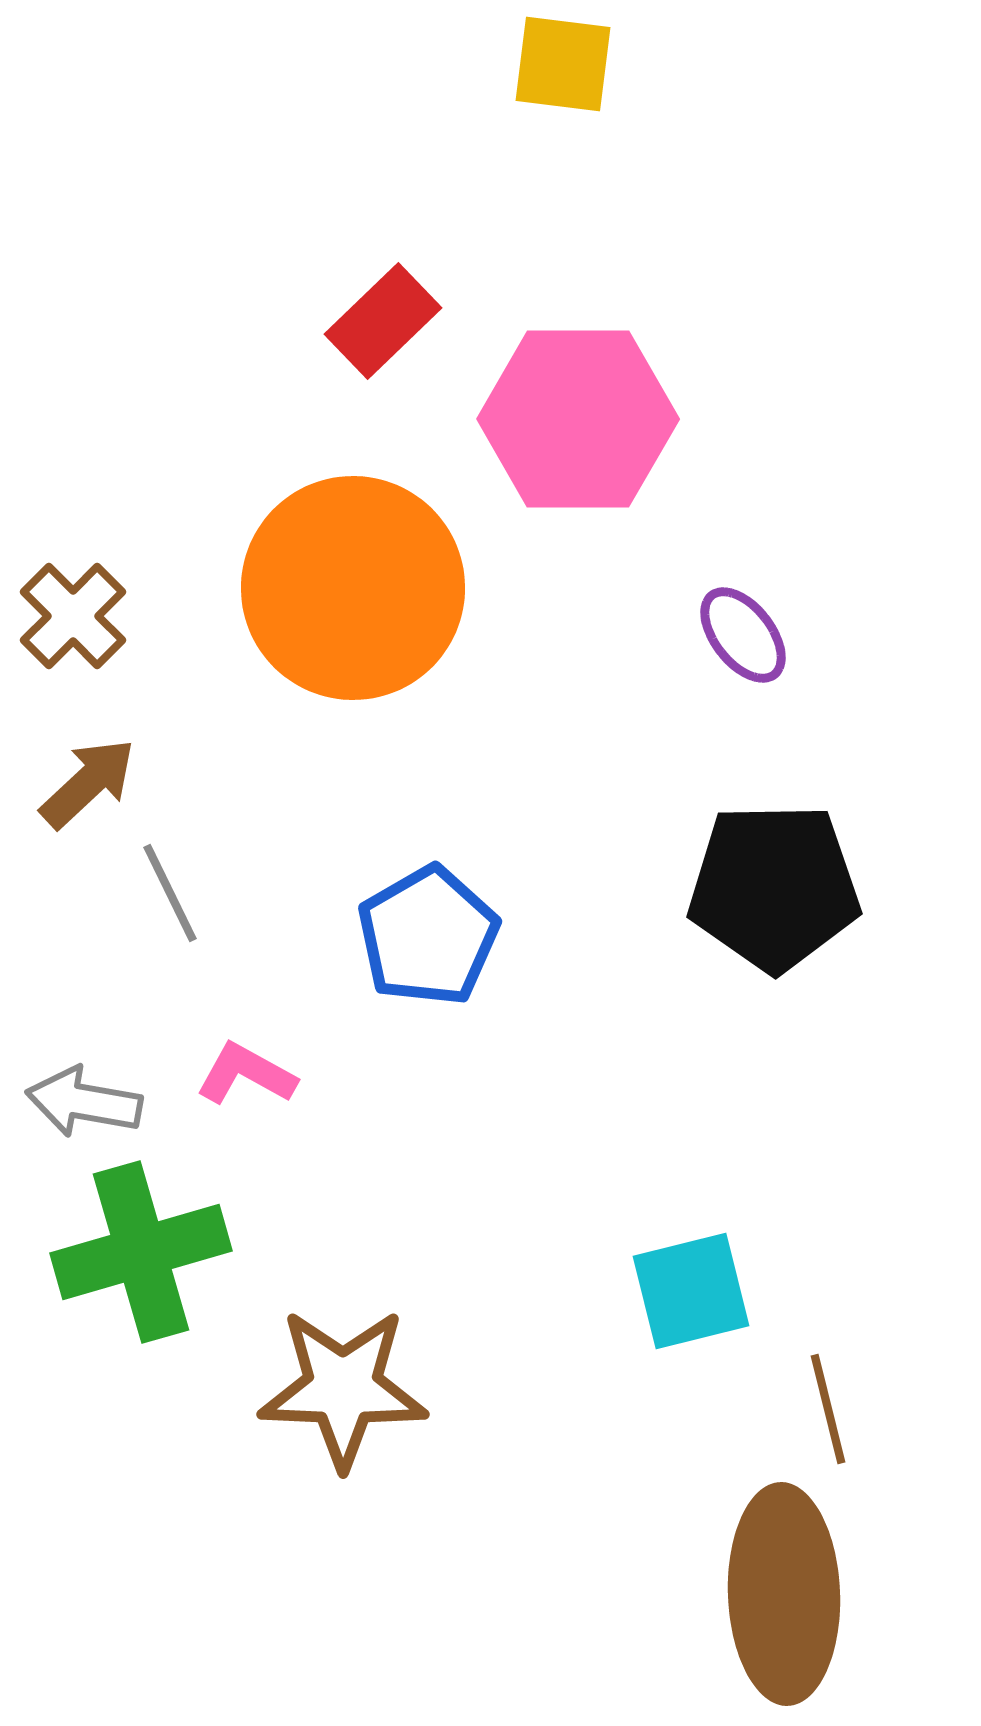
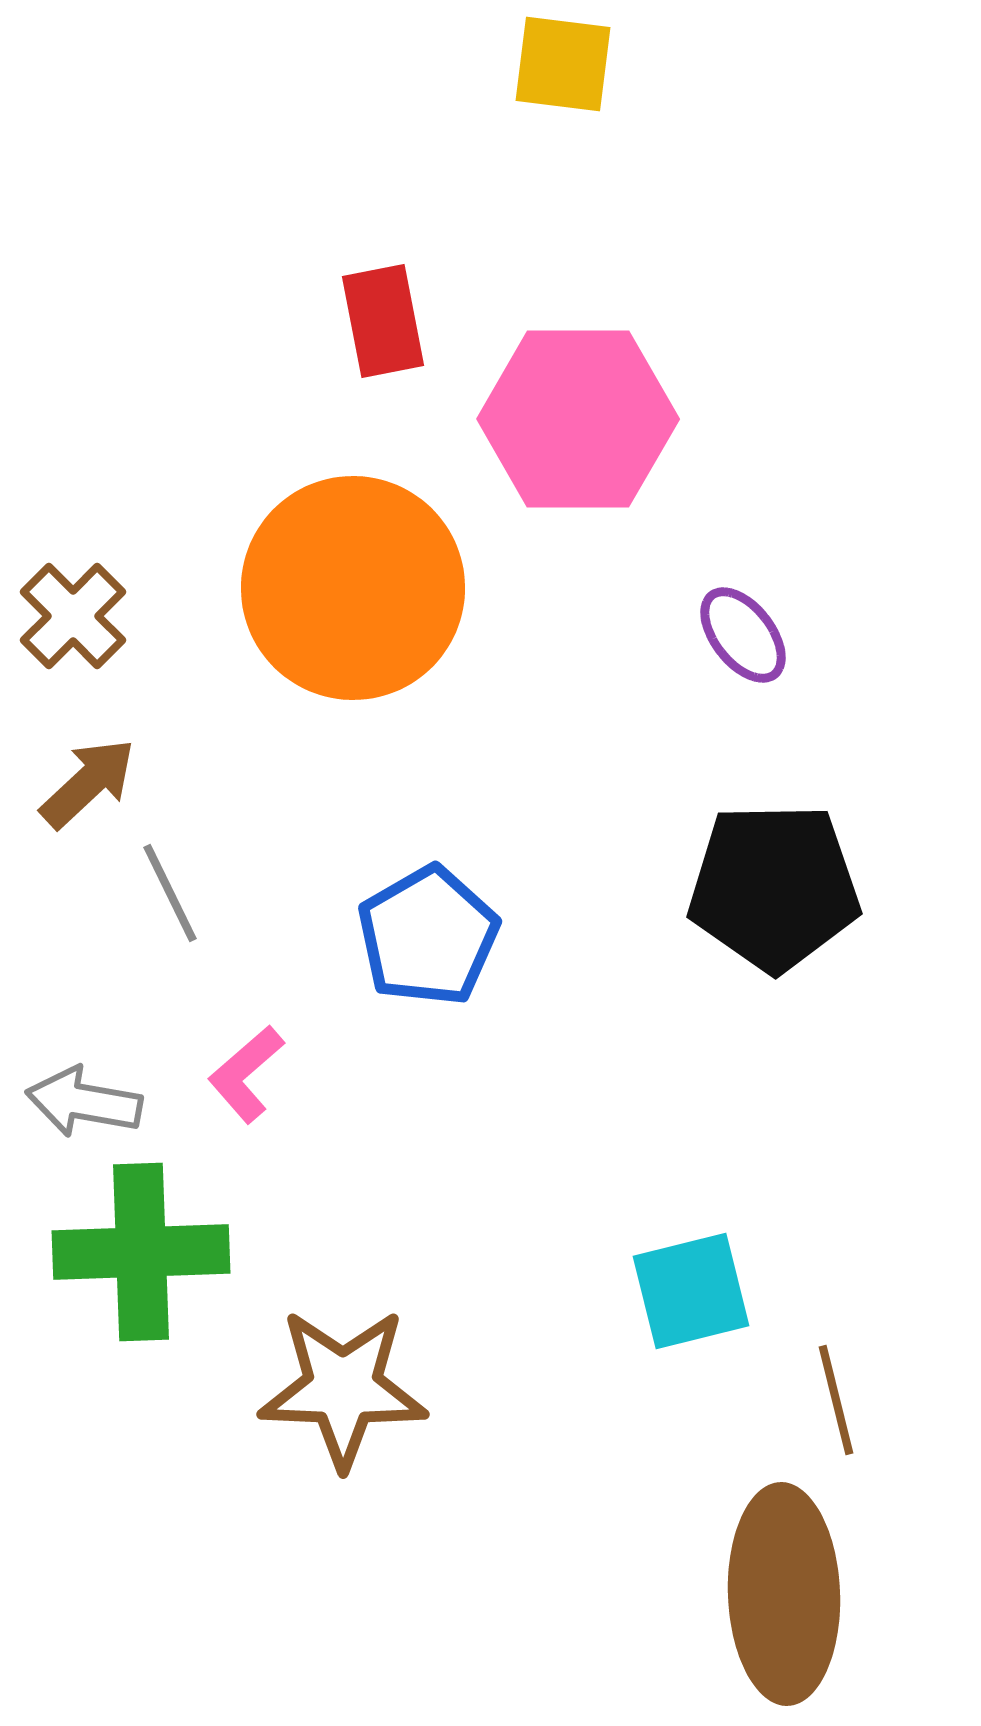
red rectangle: rotated 57 degrees counterclockwise
pink L-shape: rotated 70 degrees counterclockwise
green cross: rotated 14 degrees clockwise
brown line: moved 8 px right, 9 px up
